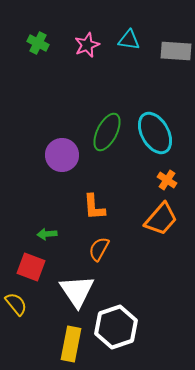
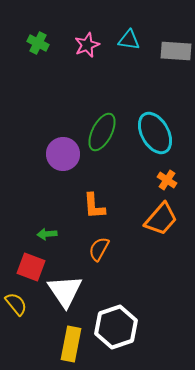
green ellipse: moved 5 px left
purple circle: moved 1 px right, 1 px up
orange L-shape: moved 1 px up
white triangle: moved 12 px left
